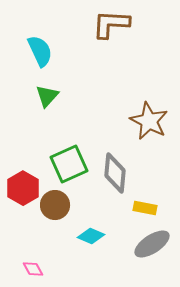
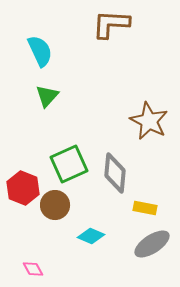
red hexagon: rotated 8 degrees counterclockwise
